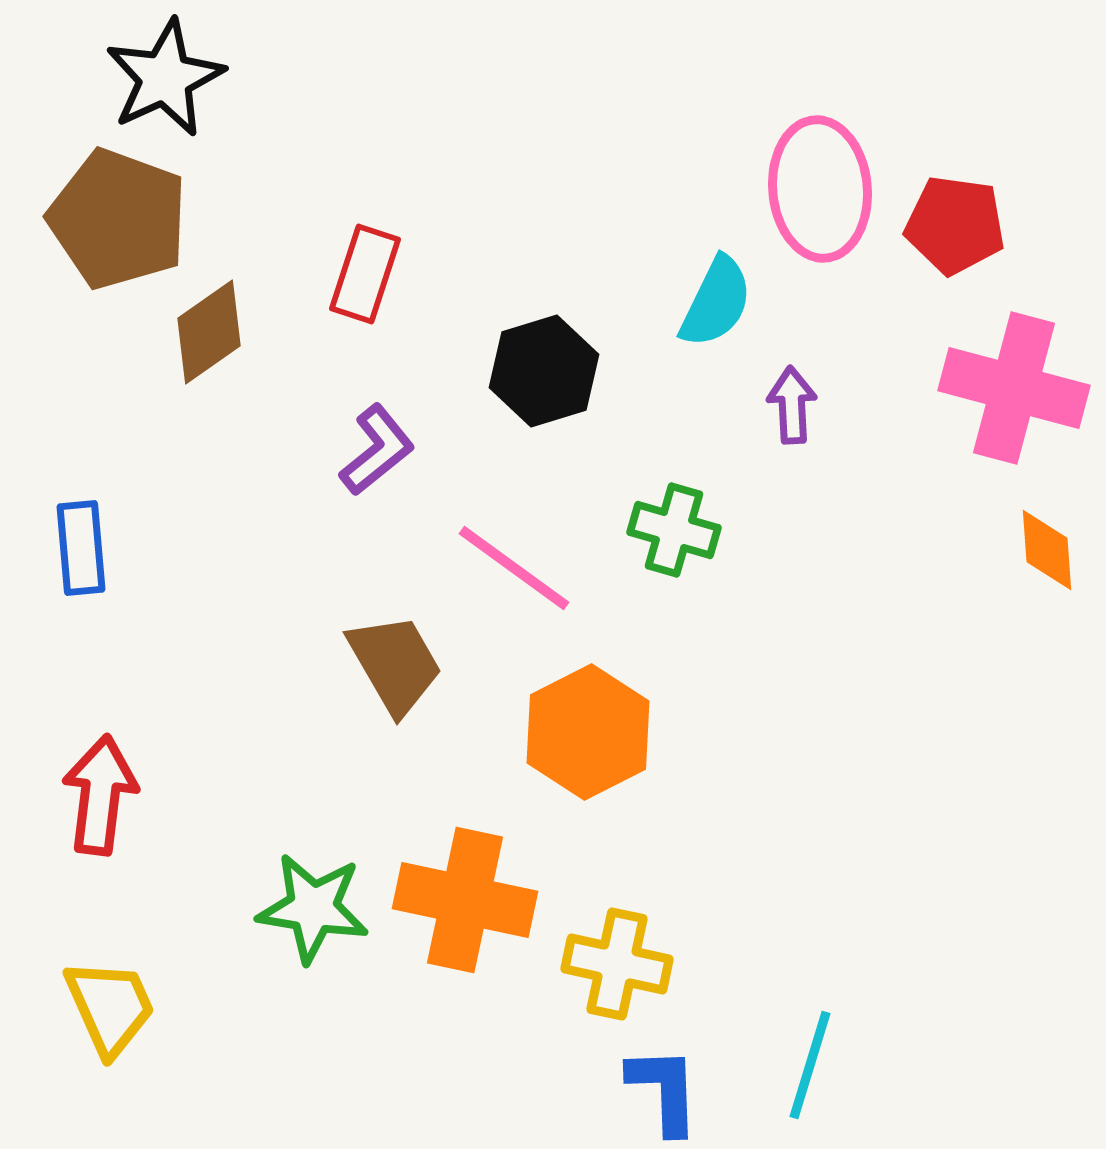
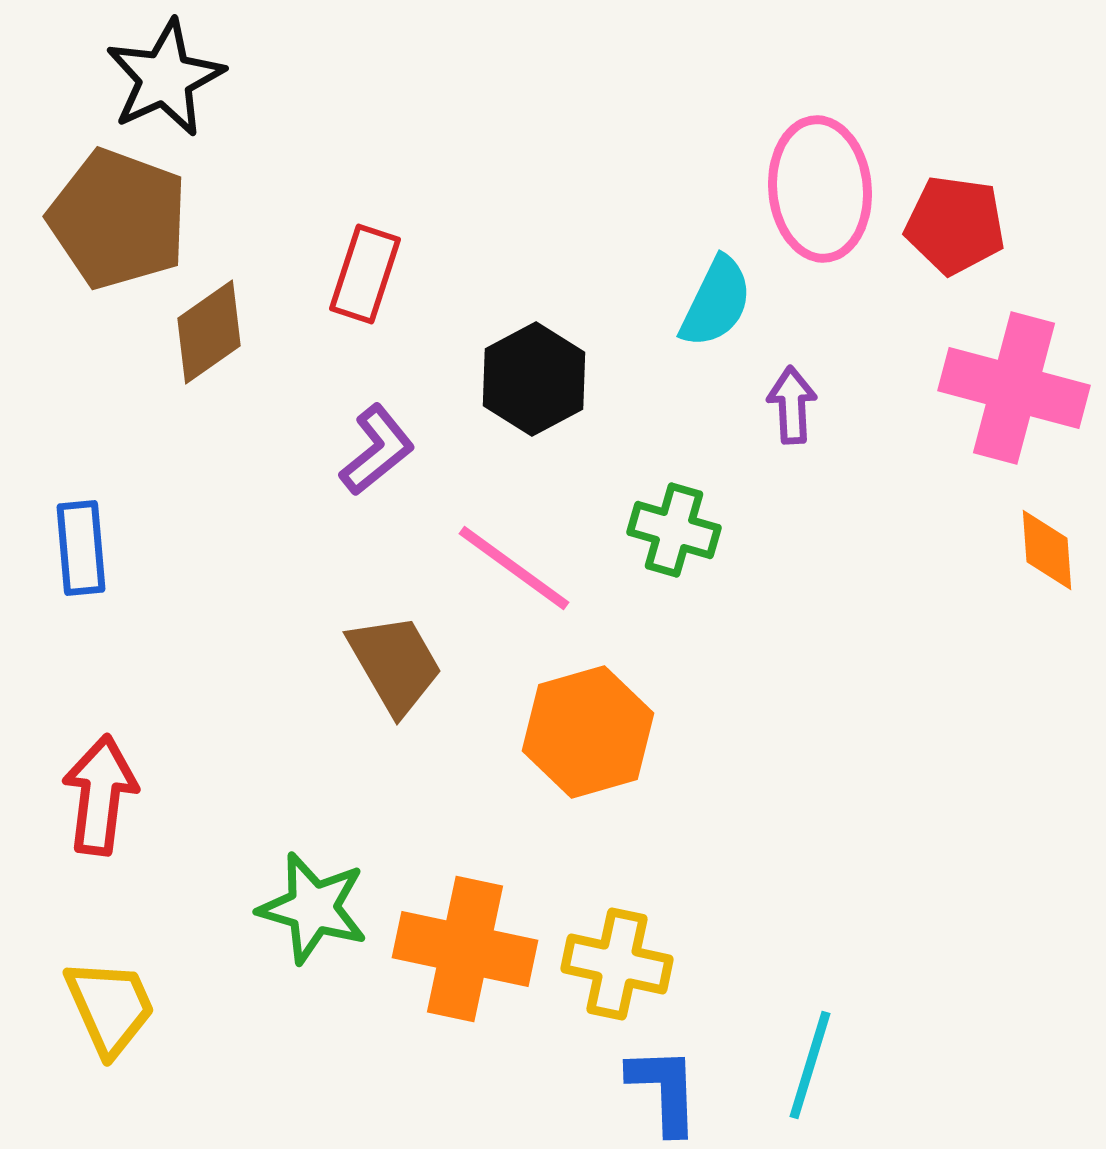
black hexagon: moved 10 px left, 8 px down; rotated 11 degrees counterclockwise
orange hexagon: rotated 11 degrees clockwise
orange cross: moved 49 px down
green star: rotated 7 degrees clockwise
